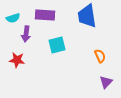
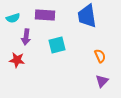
purple arrow: moved 3 px down
purple triangle: moved 4 px left, 1 px up
